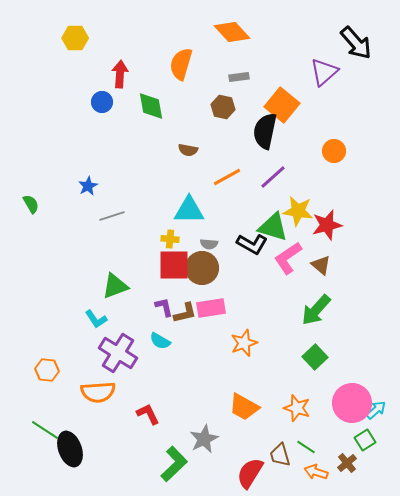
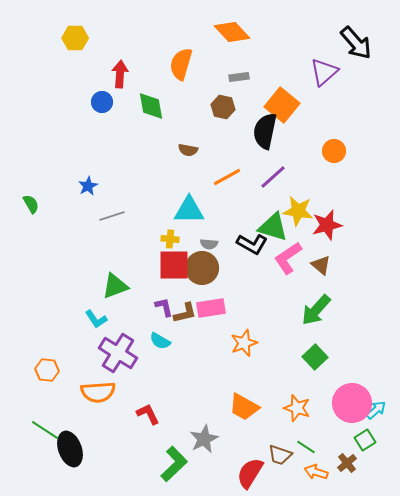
brown trapezoid at (280, 455): rotated 55 degrees counterclockwise
